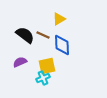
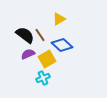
brown line: moved 3 px left; rotated 32 degrees clockwise
blue diamond: rotated 45 degrees counterclockwise
purple semicircle: moved 8 px right, 8 px up
yellow square: moved 7 px up; rotated 18 degrees counterclockwise
